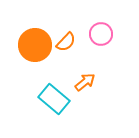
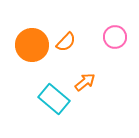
pink circle: moved 14 px right, 3 px down
orange circle: moved 3 px left
